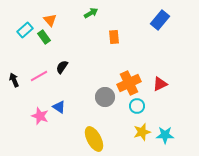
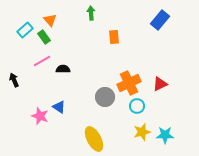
green arrow: rotated 64 degrees counterclockwise
black semicircle: moved 1 px right, 2 px down; rotated 56 degrees clockwise
pink line: moved 3 px right, 15 px up
